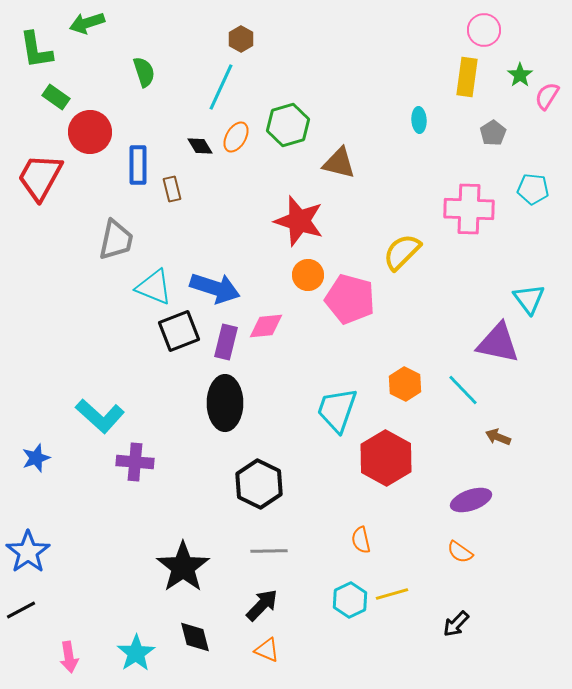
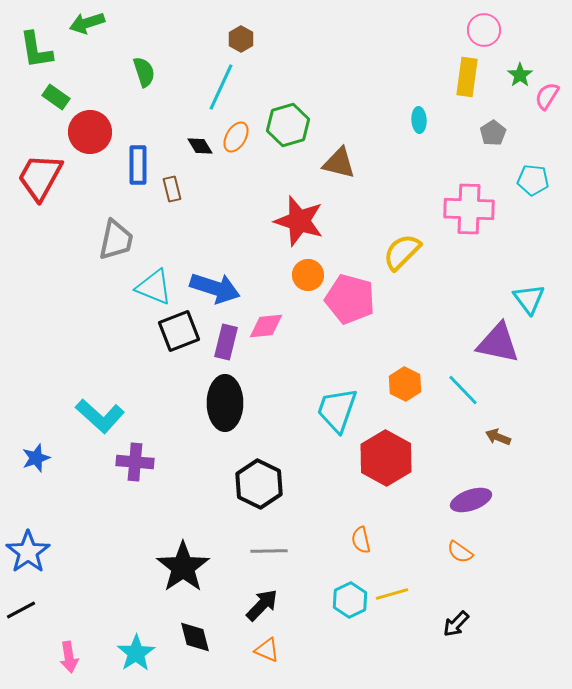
cyan pentagon at (533, 189): moved 9 px up
